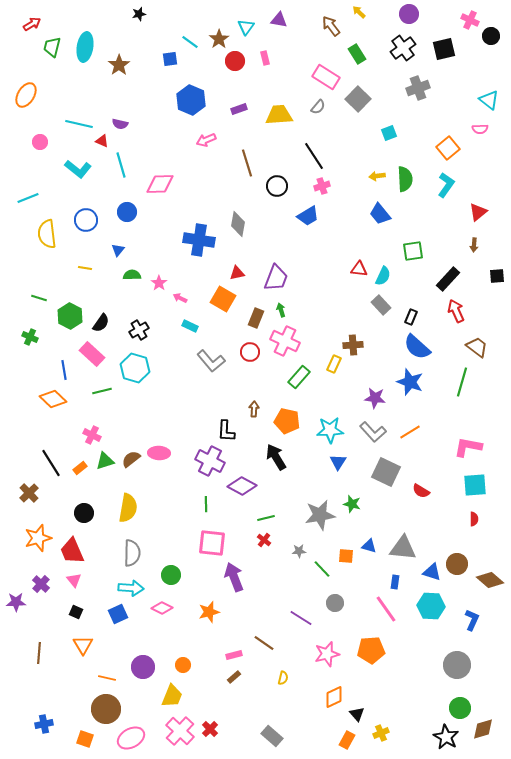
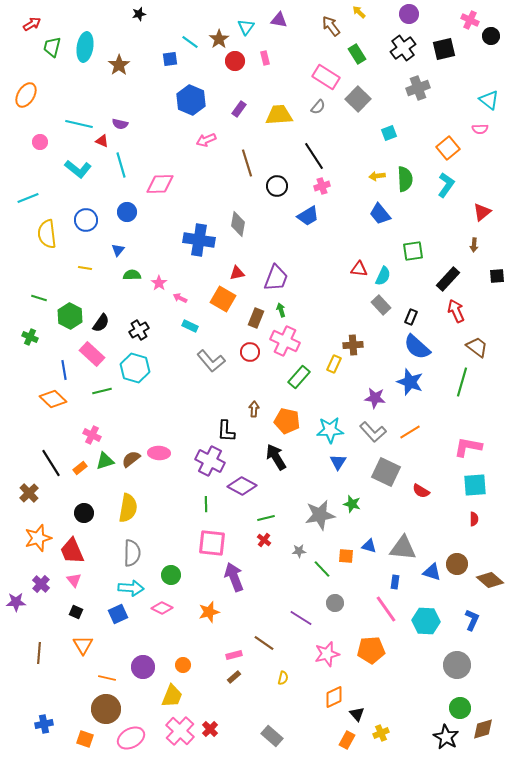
purple rectangle at (239, 109): rotated 35 degrees counterclockwise
red triangle at (478, 212): moved 4 px right
cyan hexagon at (431, 606): moved 5 px left, 15 px down
